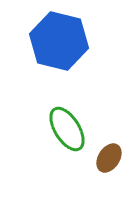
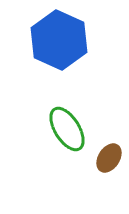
blue hexagon: moved 1 px up; rotated 10 degrees clockwise
